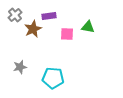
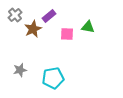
purple rectangle: rotated 32 degrees counterclockwise
gray star: moved 3 px down
cyan pentagon: rotated 15 degrees counterclockwise
